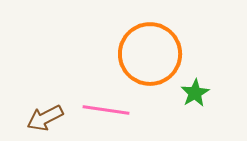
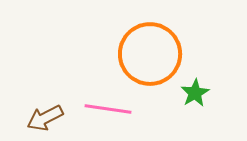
pink line: moved 2 px right, 1 px up
